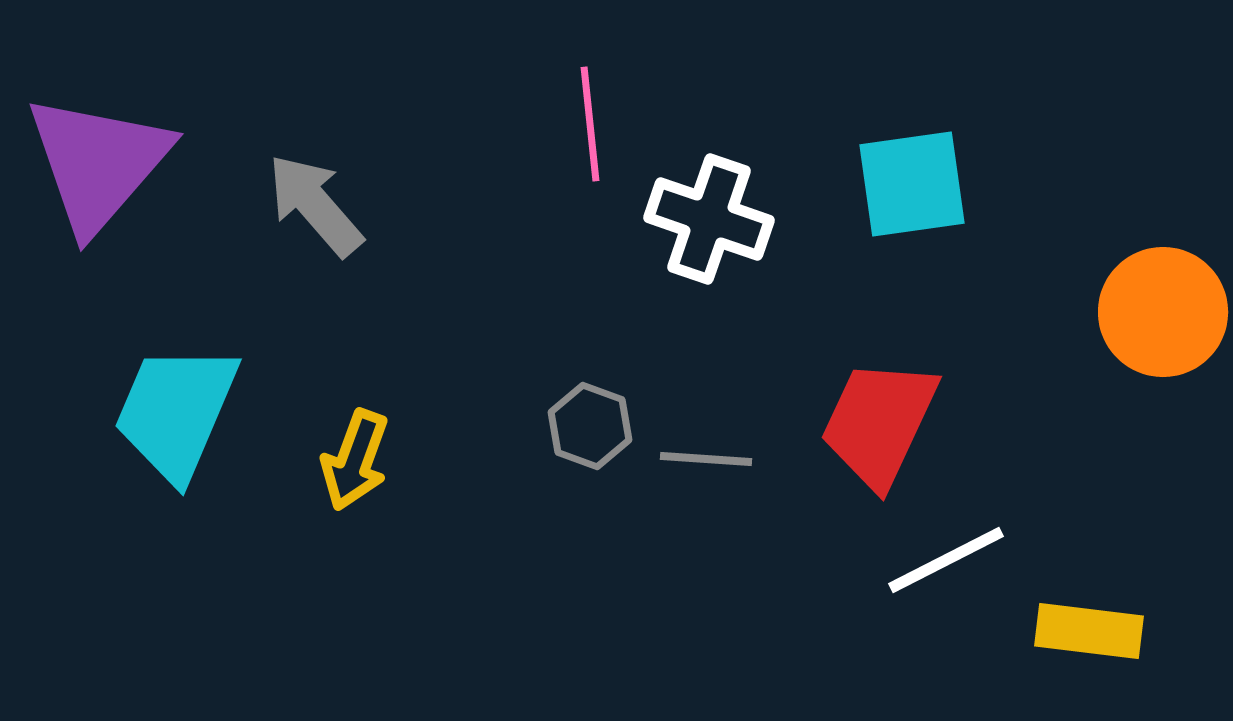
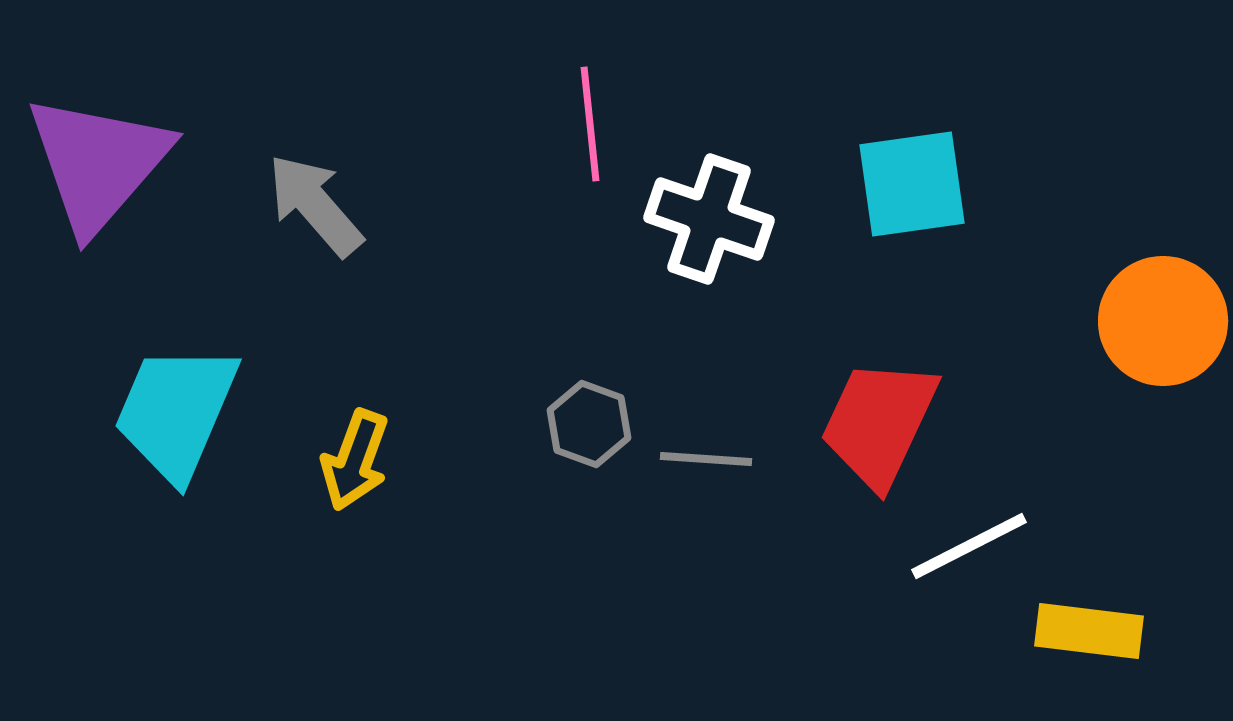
orange circle: moved 9 px down
gray hexagon: moved 1 px left, 2 px up
white line: moved 23 px right, 14 px up
